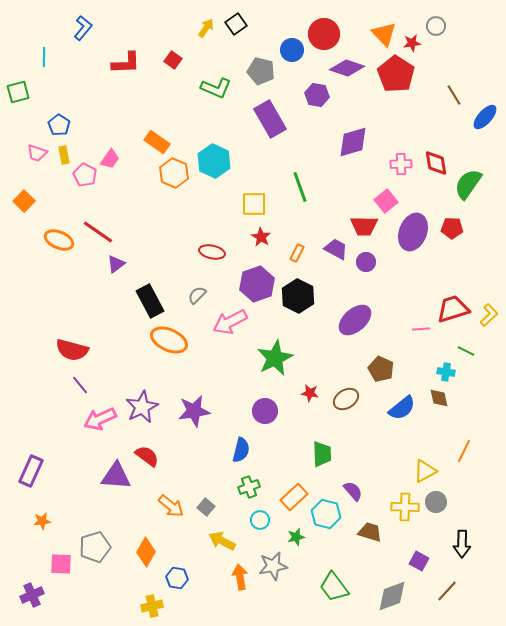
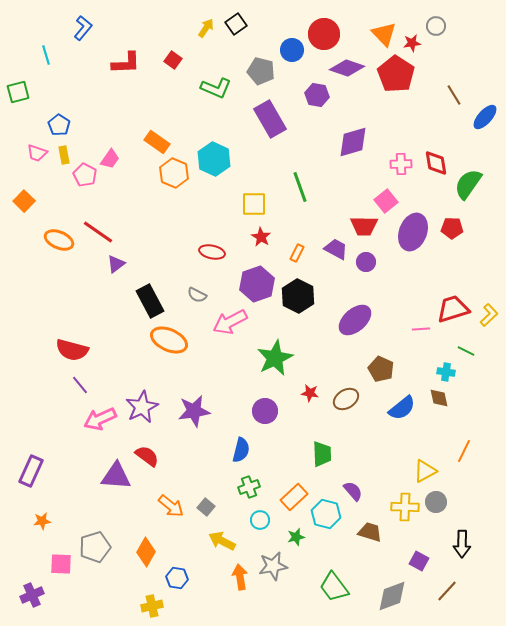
cyan line at (44, 57): moved 2 px right, 2 px up; rotated 18 degrees counterclockwise
cyan hexagon at (214, 161): moved 2 px up
gray semicircle at (197, 295): rotated 108 degrees counterclockwise
